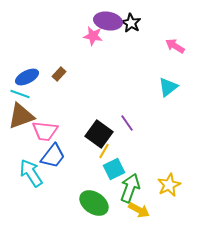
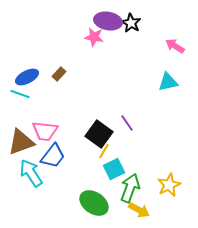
pink star: moved 1 px right, 1 px down
cyan triangle: moved 5 px up; rotated 25 degrees clockwise
brown triangle: moved 26 px down
